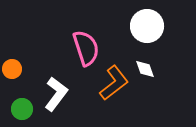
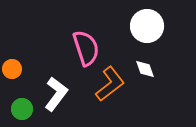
orange L-shape: moved 4 px left, 1 px down
